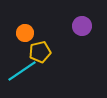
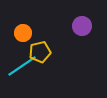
orange circle: moved 2 px left
cyan line: moved 5 px up
